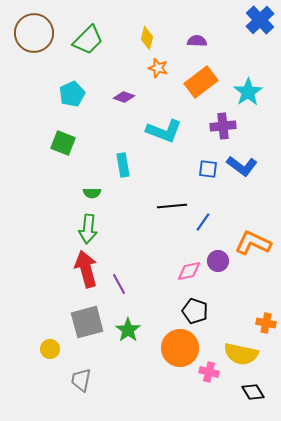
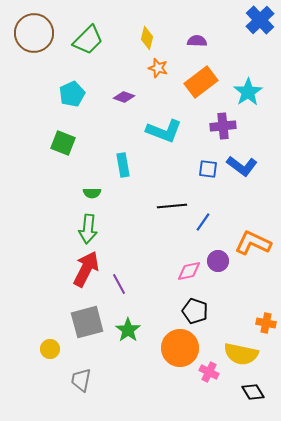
red arrow: rotated 42 degrees clockwise
pink cross: rotated 12 degrees clockwise
